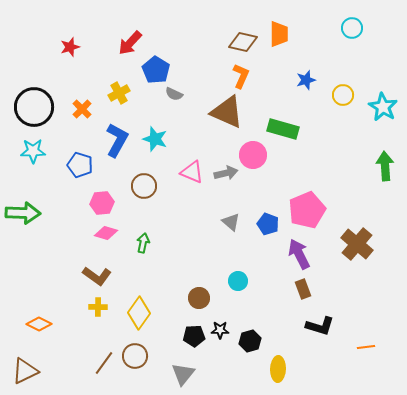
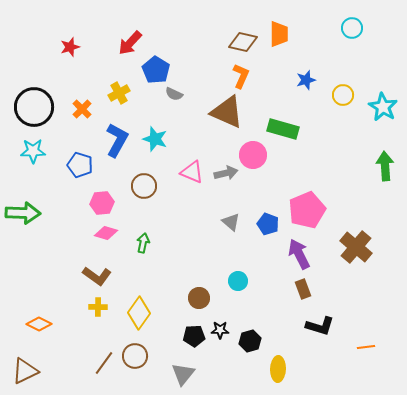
brown cross at (357, 244): moved 1 px left, 3 px down
